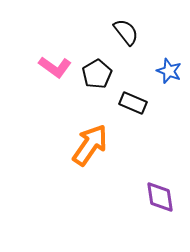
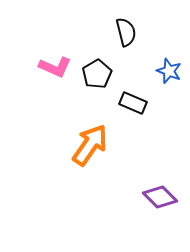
black semicircle: rotated 24 degrees clockwise
pink L-shape: rotated 12 degrees counterclockwise
purple diamond: rotated 36 degrees counterclockwise
